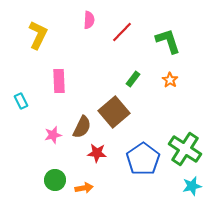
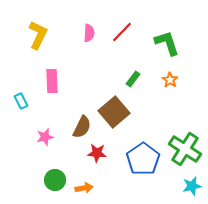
pink semicircle: moved 13 px down
green L-shape: moved 1 px left, 2 px down
pink rectangle: moved 7 px left
pink star: moved 8 px left, 2 px down
